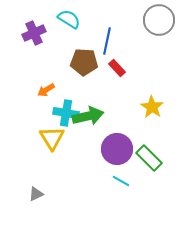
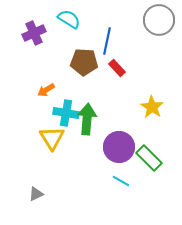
green arrow: moved 1 px left, 3 px down; rotated 72 degrees counterclockwise
purple circle: moved 2 px right, 2 px up
